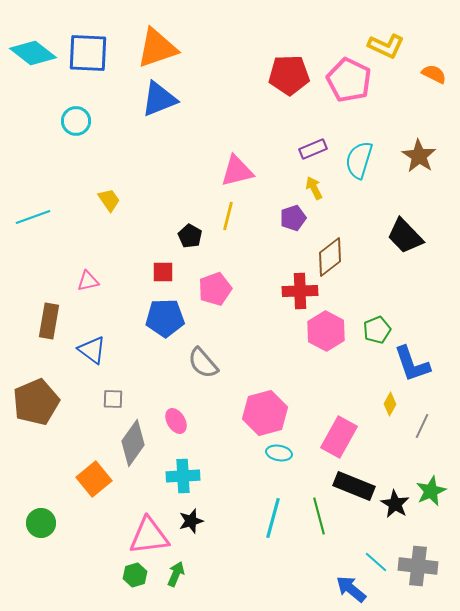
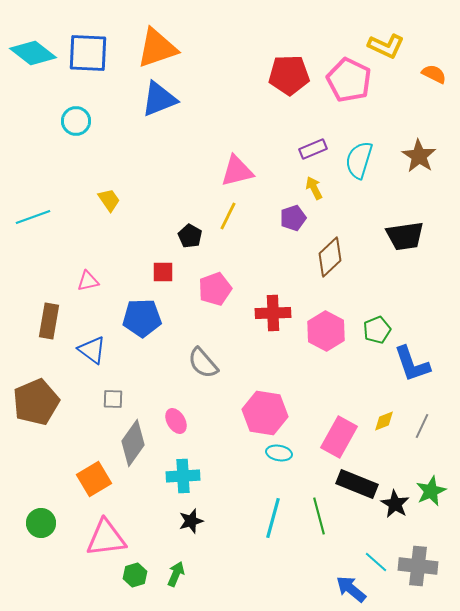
yellow line at (228, 216): rotated 12 degrees clockwise
black trapezoid at (405, 236): rotated 54 degrees counterclockwise
brown diamond at (330, 257): rotated 6 degrees counterclockwise
red cross at (300, 291): moved 27 px left, 22 px down
blue pentagon at (165, 318): moved 23 px left
yellow diamond at (390, 404): moved 6 px left, 17 px down; rotated 40 degrees clockwise
pink hexagon at (265, 413): rotated 24 degrees clockwise
orange square at (94, 479): rotated 8 degrees clockwise
black rectangle at (354, 486): moved 3 px right, 2 px up
pink triangle at (149, 536): moved 43 px left, 2 px down
